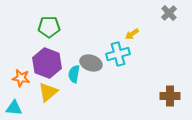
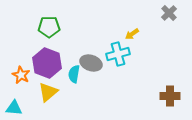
orange star: moved 3 px up; rotated 18 degrees clockwise
